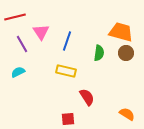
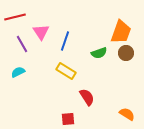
orange trapezoid: rotated 95 degrees clockwise
blue line: moved 2 px left
green semicircle: rotated 63 degrees clockwise
yellow rectangle: rotated 18 degrees clockwise
